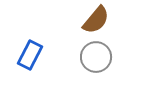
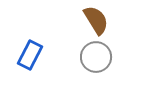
brown semicircle: rotated 72 degrees counterclockwise
